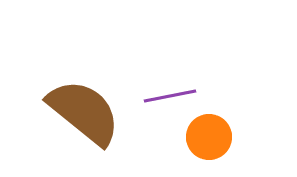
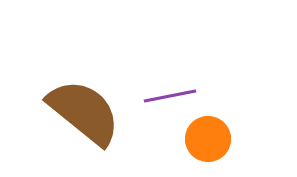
orange circle: moved 1 px left, 2 px down
